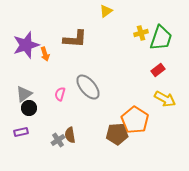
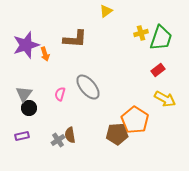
gray triangle: rotated 18 degrees counterclockwise
purple rectangle: moved 1 px right, 4 px down
